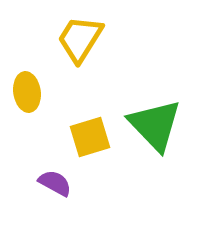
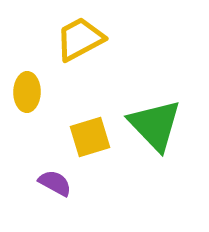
yellow trapezoid: rotated 30 degrees clockwise
yellow ellipse: rotated 9 degrees clockwise
